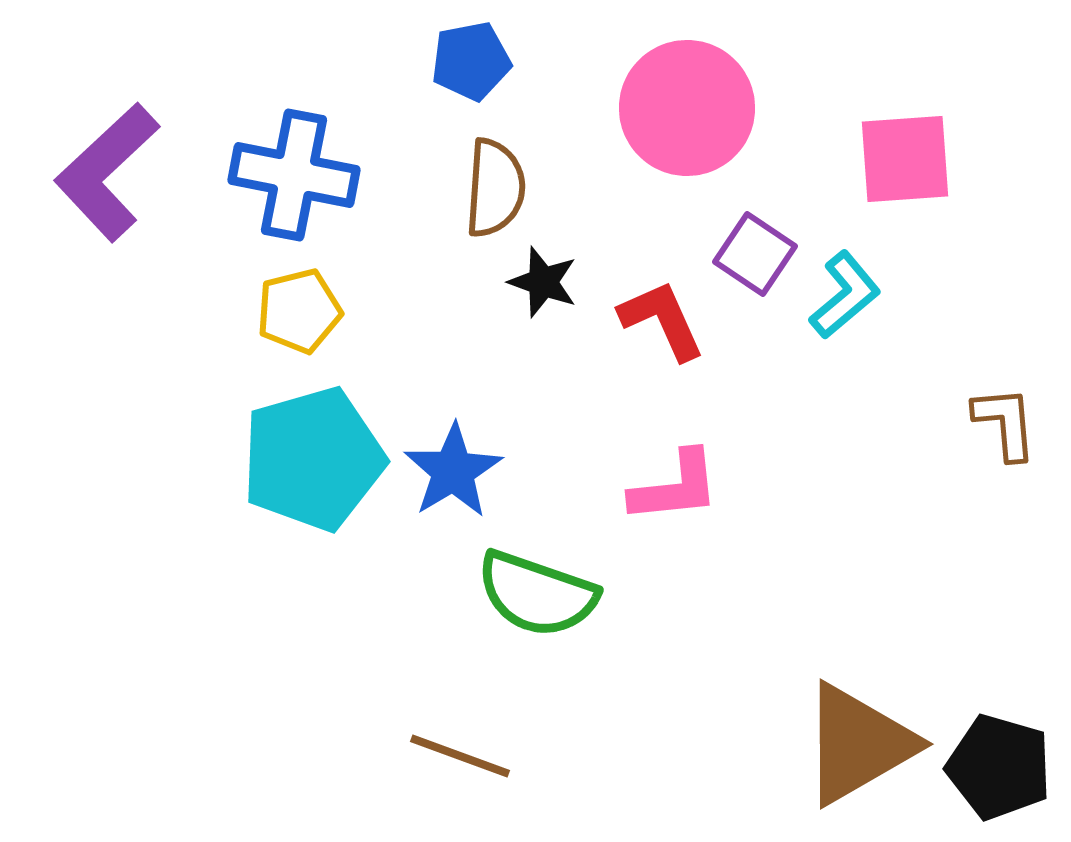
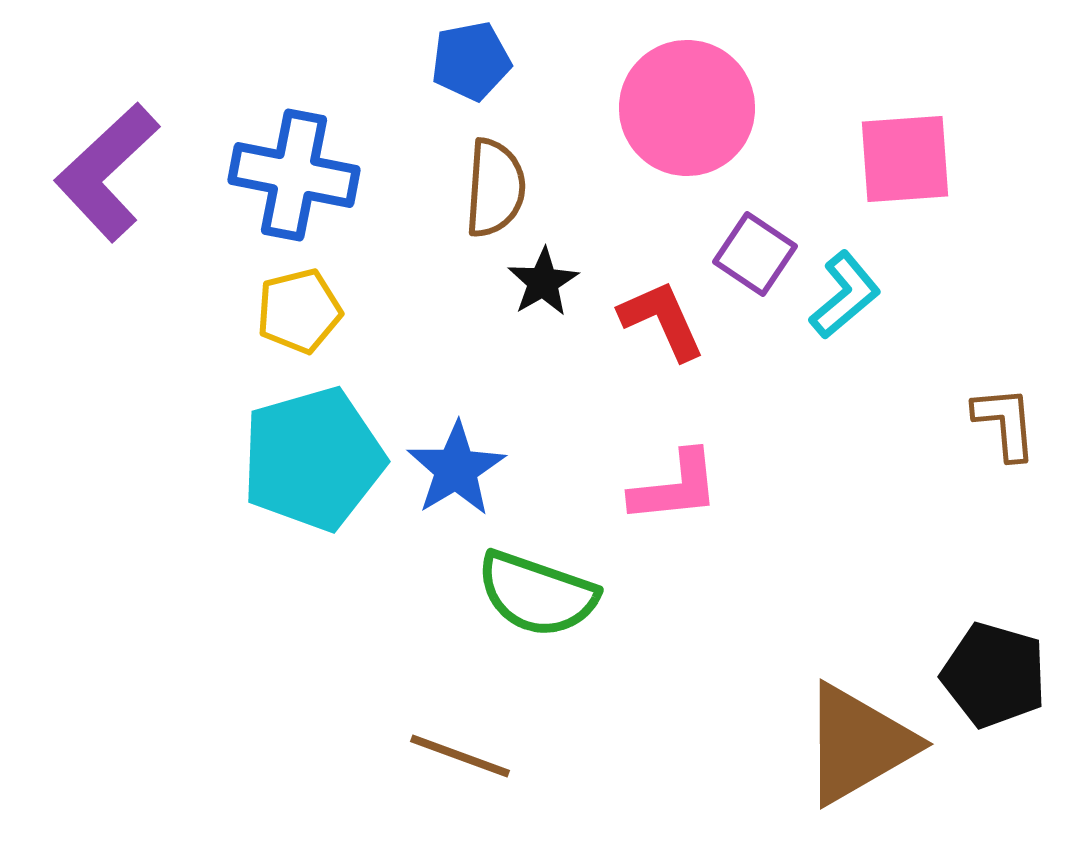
black star: rotated 22 degrees clockwise
blue star: moved 3 px right, 2 px up
black pentagon: moved 5 px left, 92 px up
